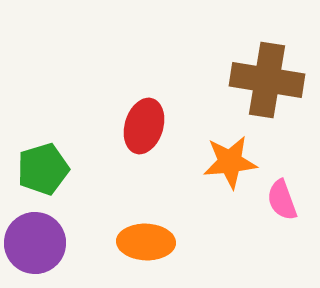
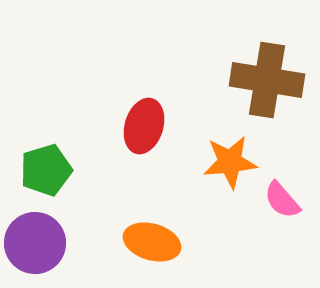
green pentagon: moved 3 px right, 1 px down
pink semicircle: rotated 21 degrees counterclockwise
orange ellipse: moved 6 px right; rotated 14 degrees clockwise
